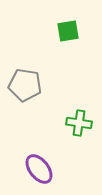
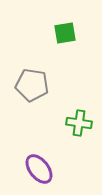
green square: moved 3 px left, 2 px down
gray pentagon: moved 7 px right
